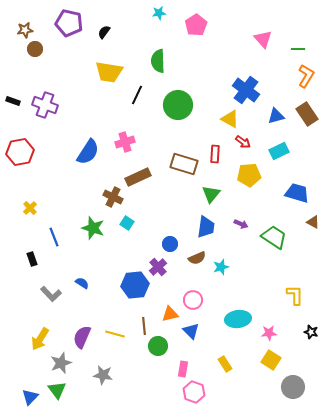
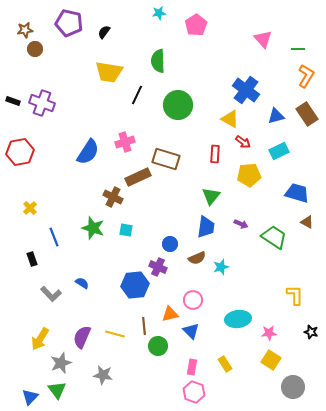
purple cross at (45, 105): moved 3 px left, 2 px up
brown rectangle at (184, 164): moved 18 px left, 5 px up
green triangle at (211, 194): moved 2 px down
brown triangle at (313, 222): moved 6 px left
cyan square at (127, 223): moved 1 px left, 7 px down; rotated 24 degrees counterclockwise
purple cross at (158, 267): rotated 24 degrees counterclockwise
pink rectangle at (183, 369): moved 9 px right, 2 px up
